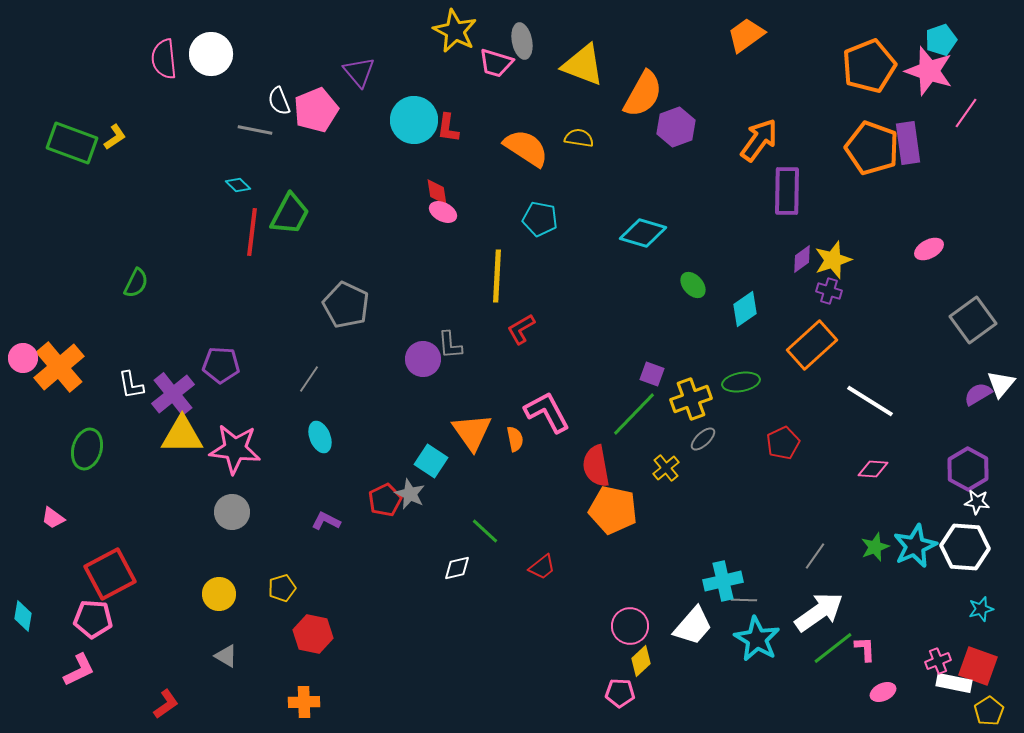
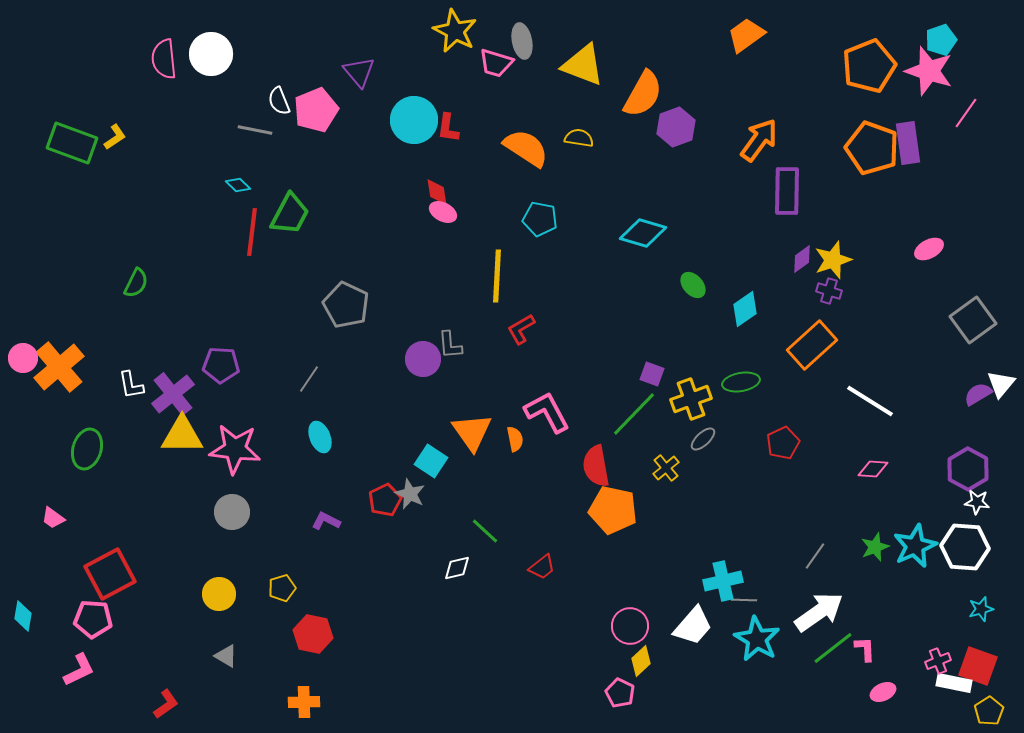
pink pentagon at (620, 693): rotated 24 degrees clockwise
